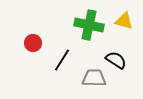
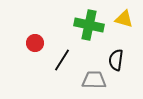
yellow triangle: moved 2 px up
red circle: moved 2 px right
black semicircle: rotated 115 degrees counterclockwise
gray trapezoid: moved 2 px down
